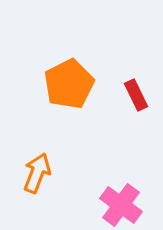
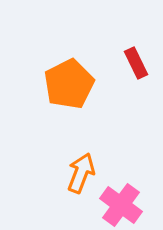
red rectangle: moved 32 px up
orange arrow: moved 44 px right
